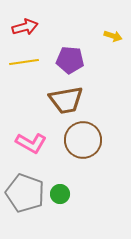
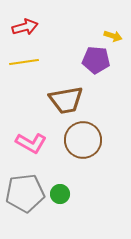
purple pentagon: moved 26 px right
gray pentagon: rotated 27 degrees counterclockwise
